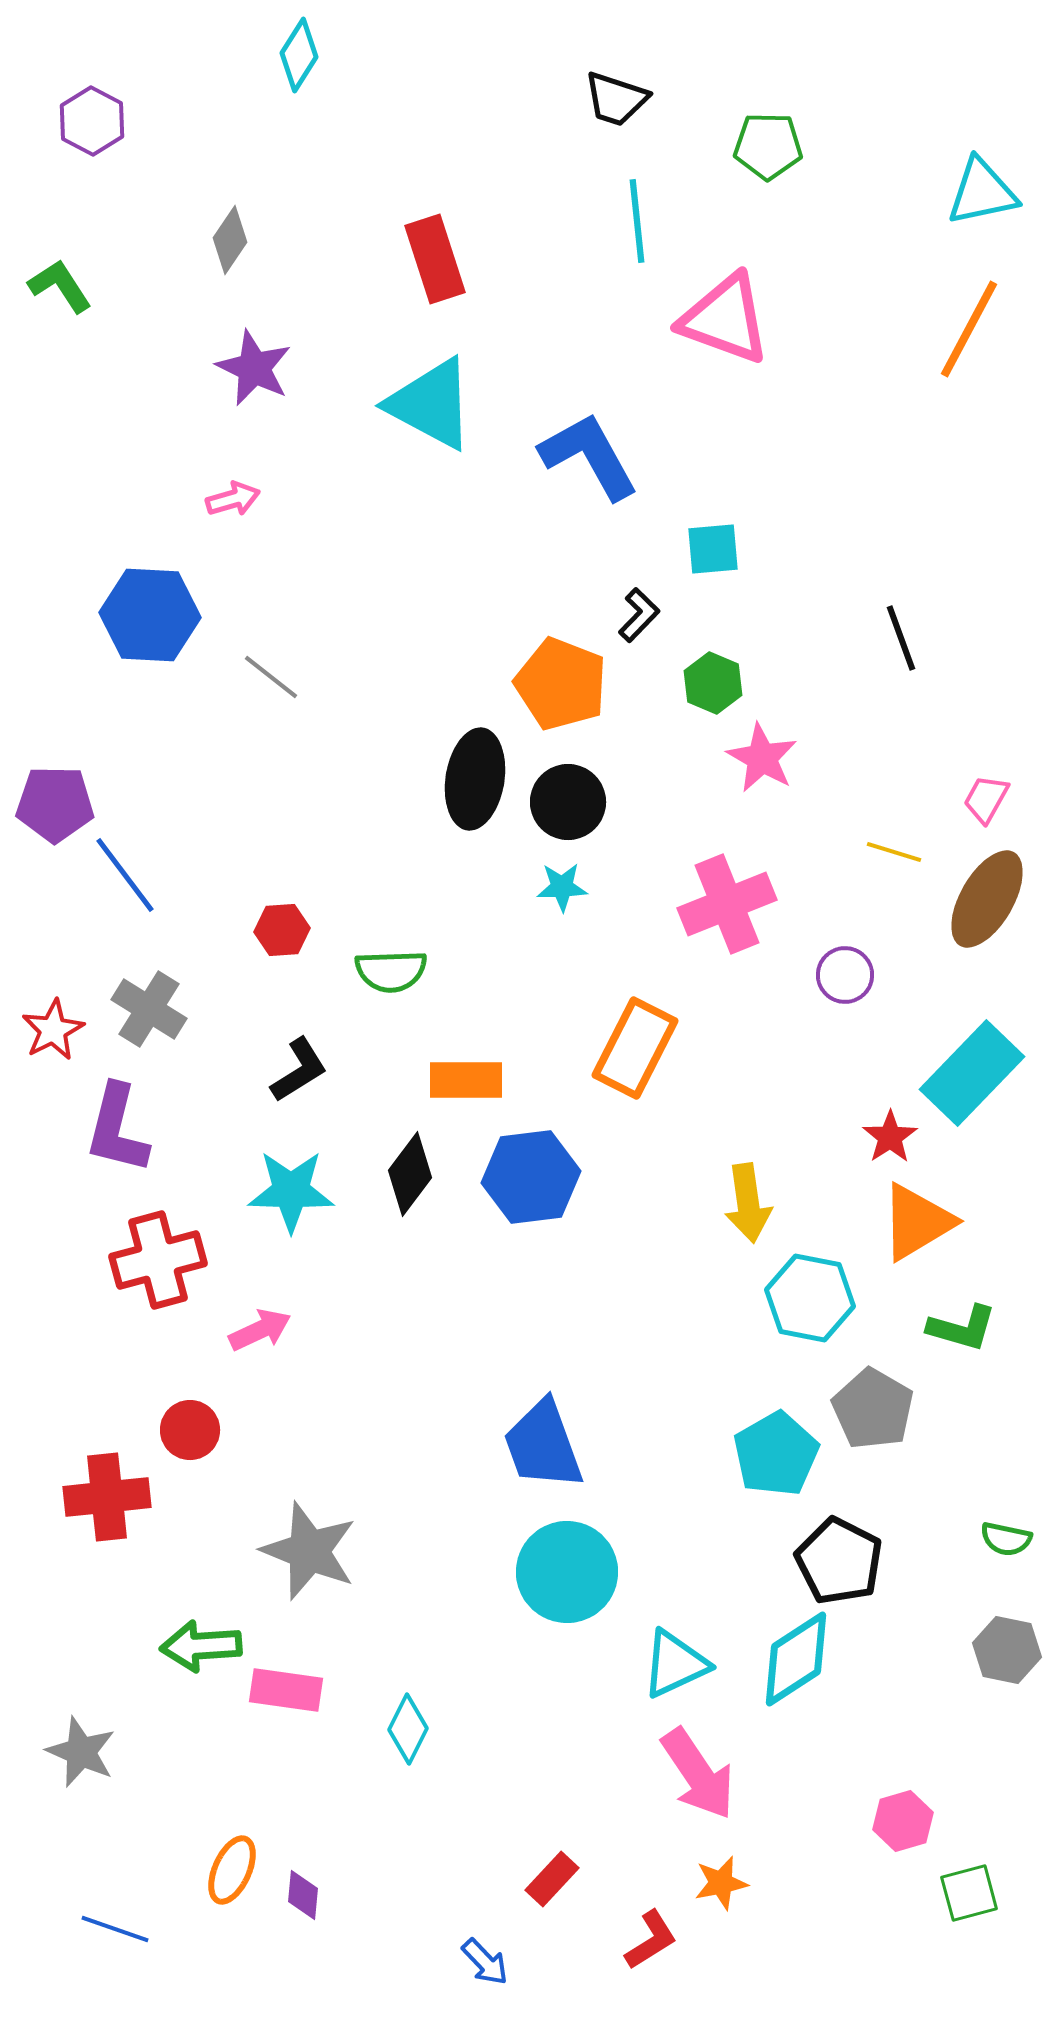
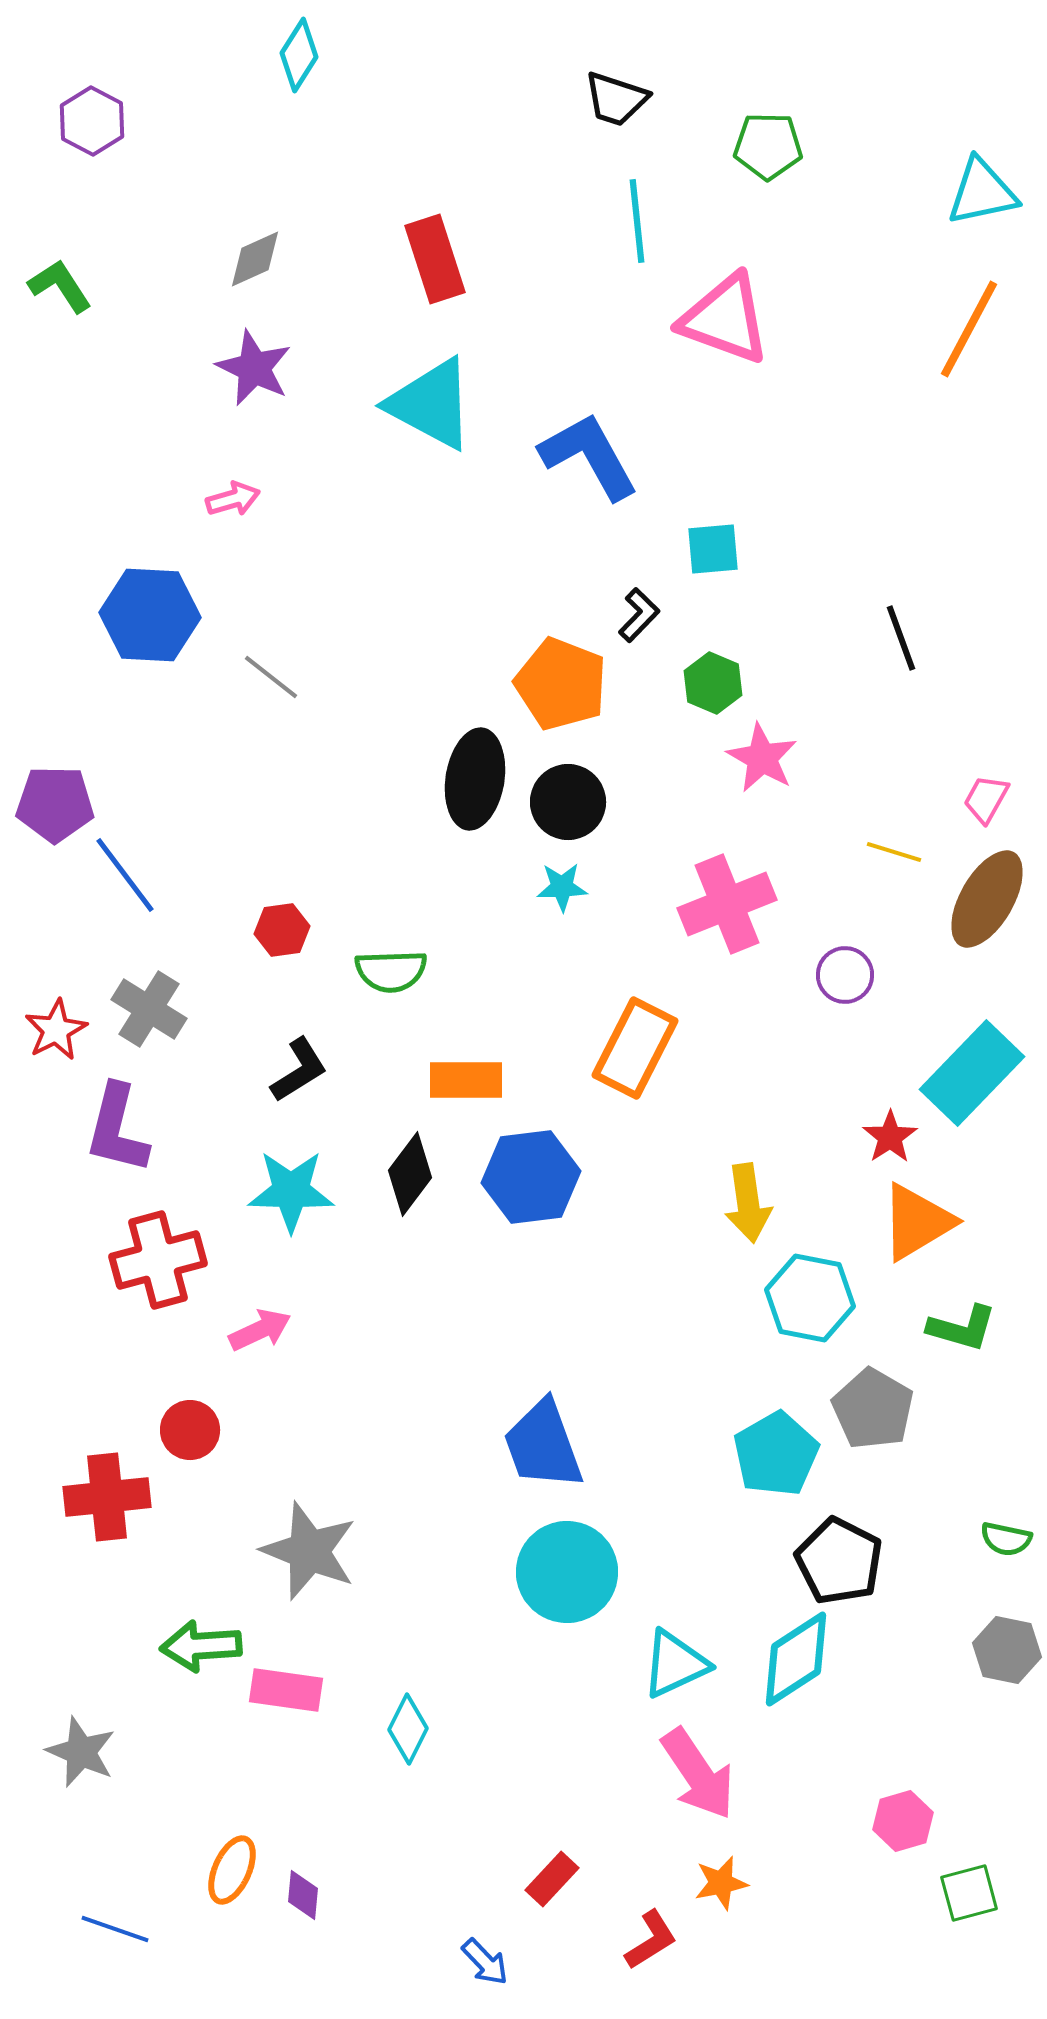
gray diamond at (230, 240): moved 25 px right, 19 px down; rotated 32 degrees clockwise
red hexagon at (282, 930): rotated 4 degrees counterclockwise
red star at (53, 1030): moved 3 px right
